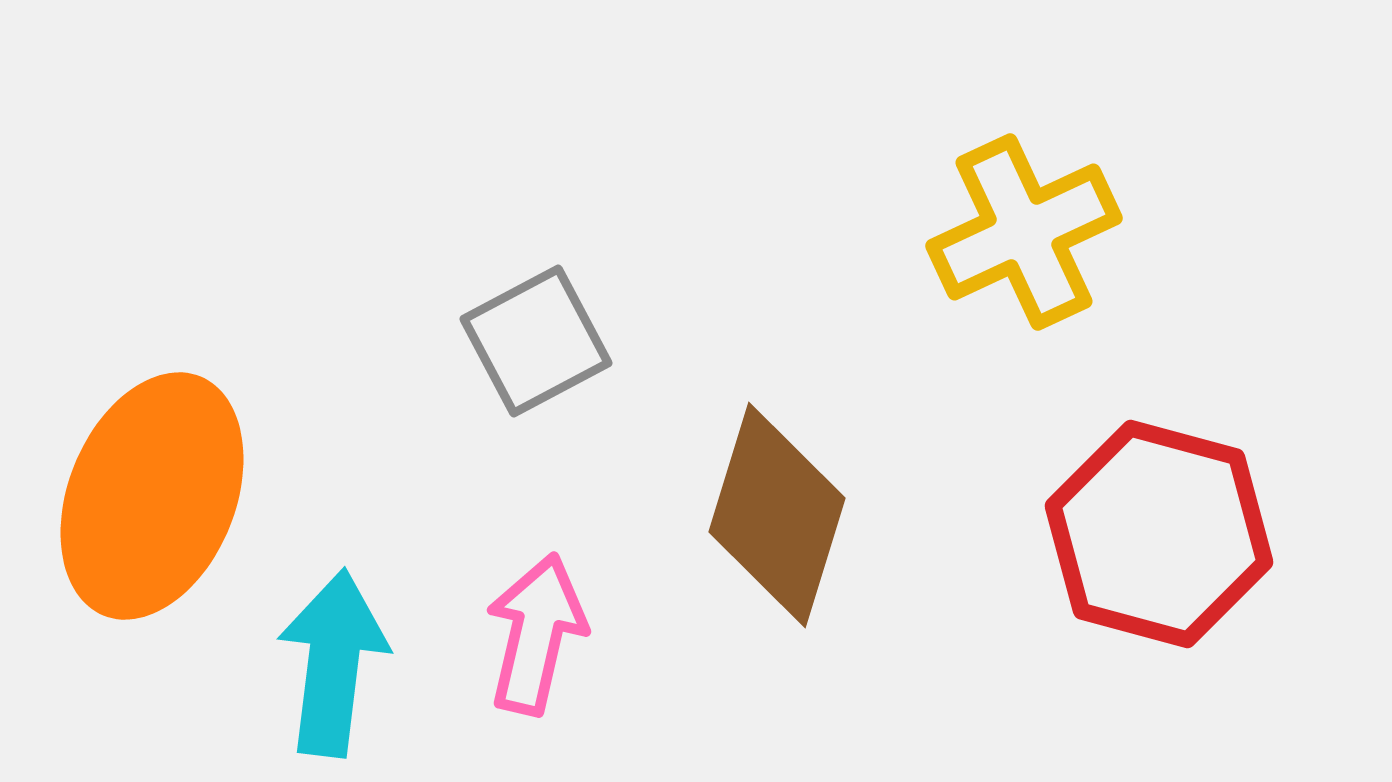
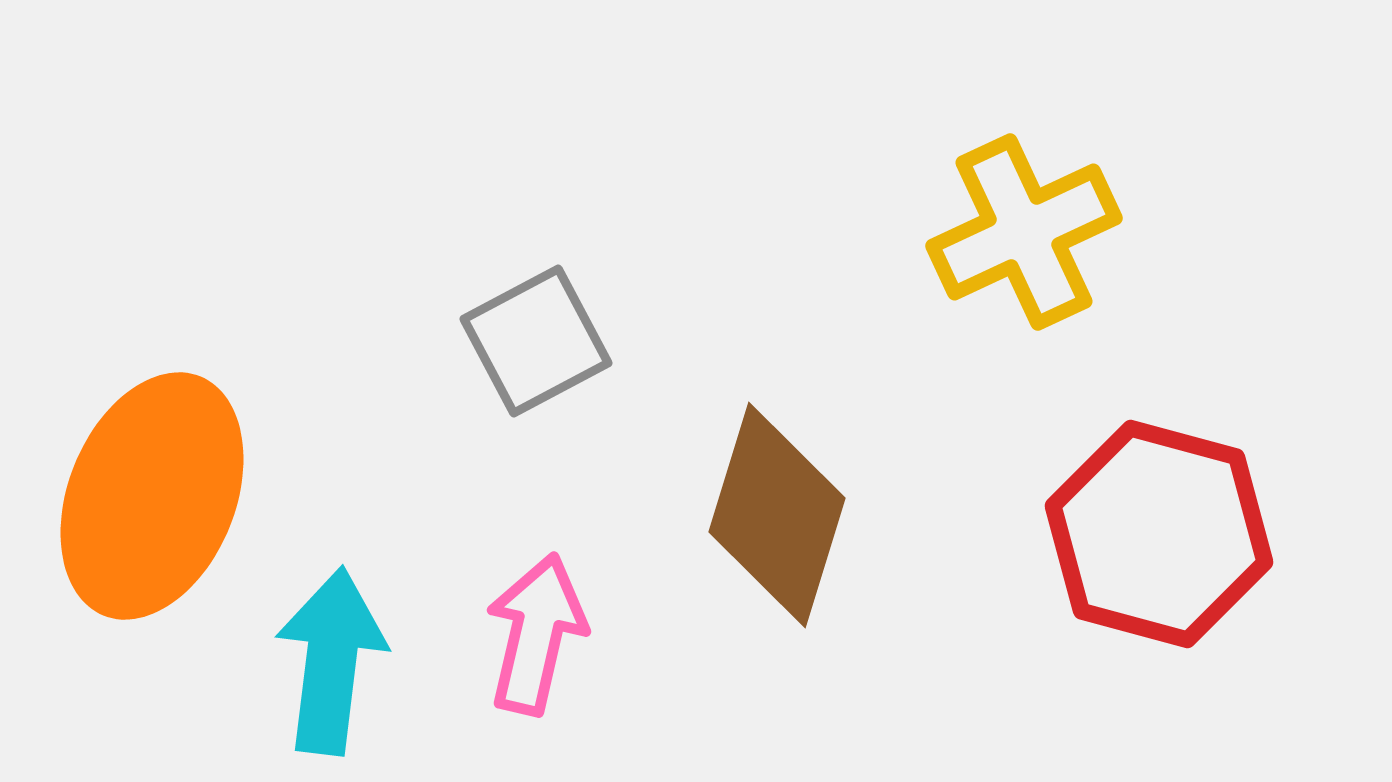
cyan arrow: moved 2 px left, 2 px up
